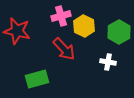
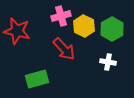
green hexagon: moved 7 px left, 3 px up
